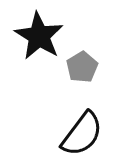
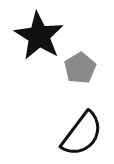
gray pentagon: moved 2 px left, 1 px down
